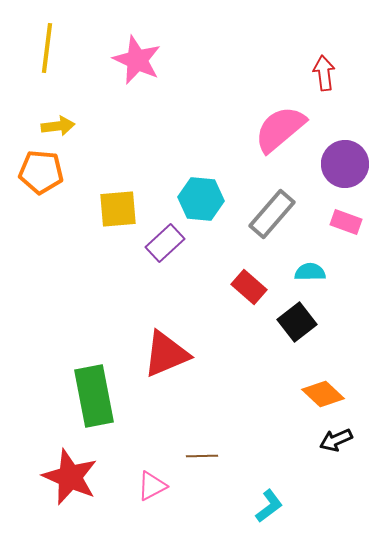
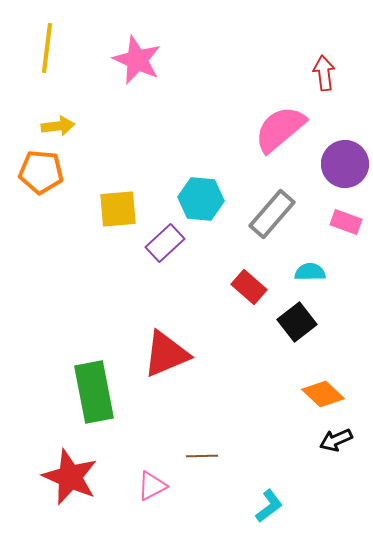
green rectangle: moved 4 px up
